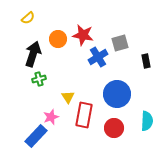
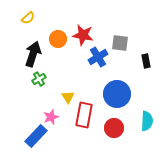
gray square: rotated 24 degrees clockwise
green cross: rotated 16 degrees counterclockwise
